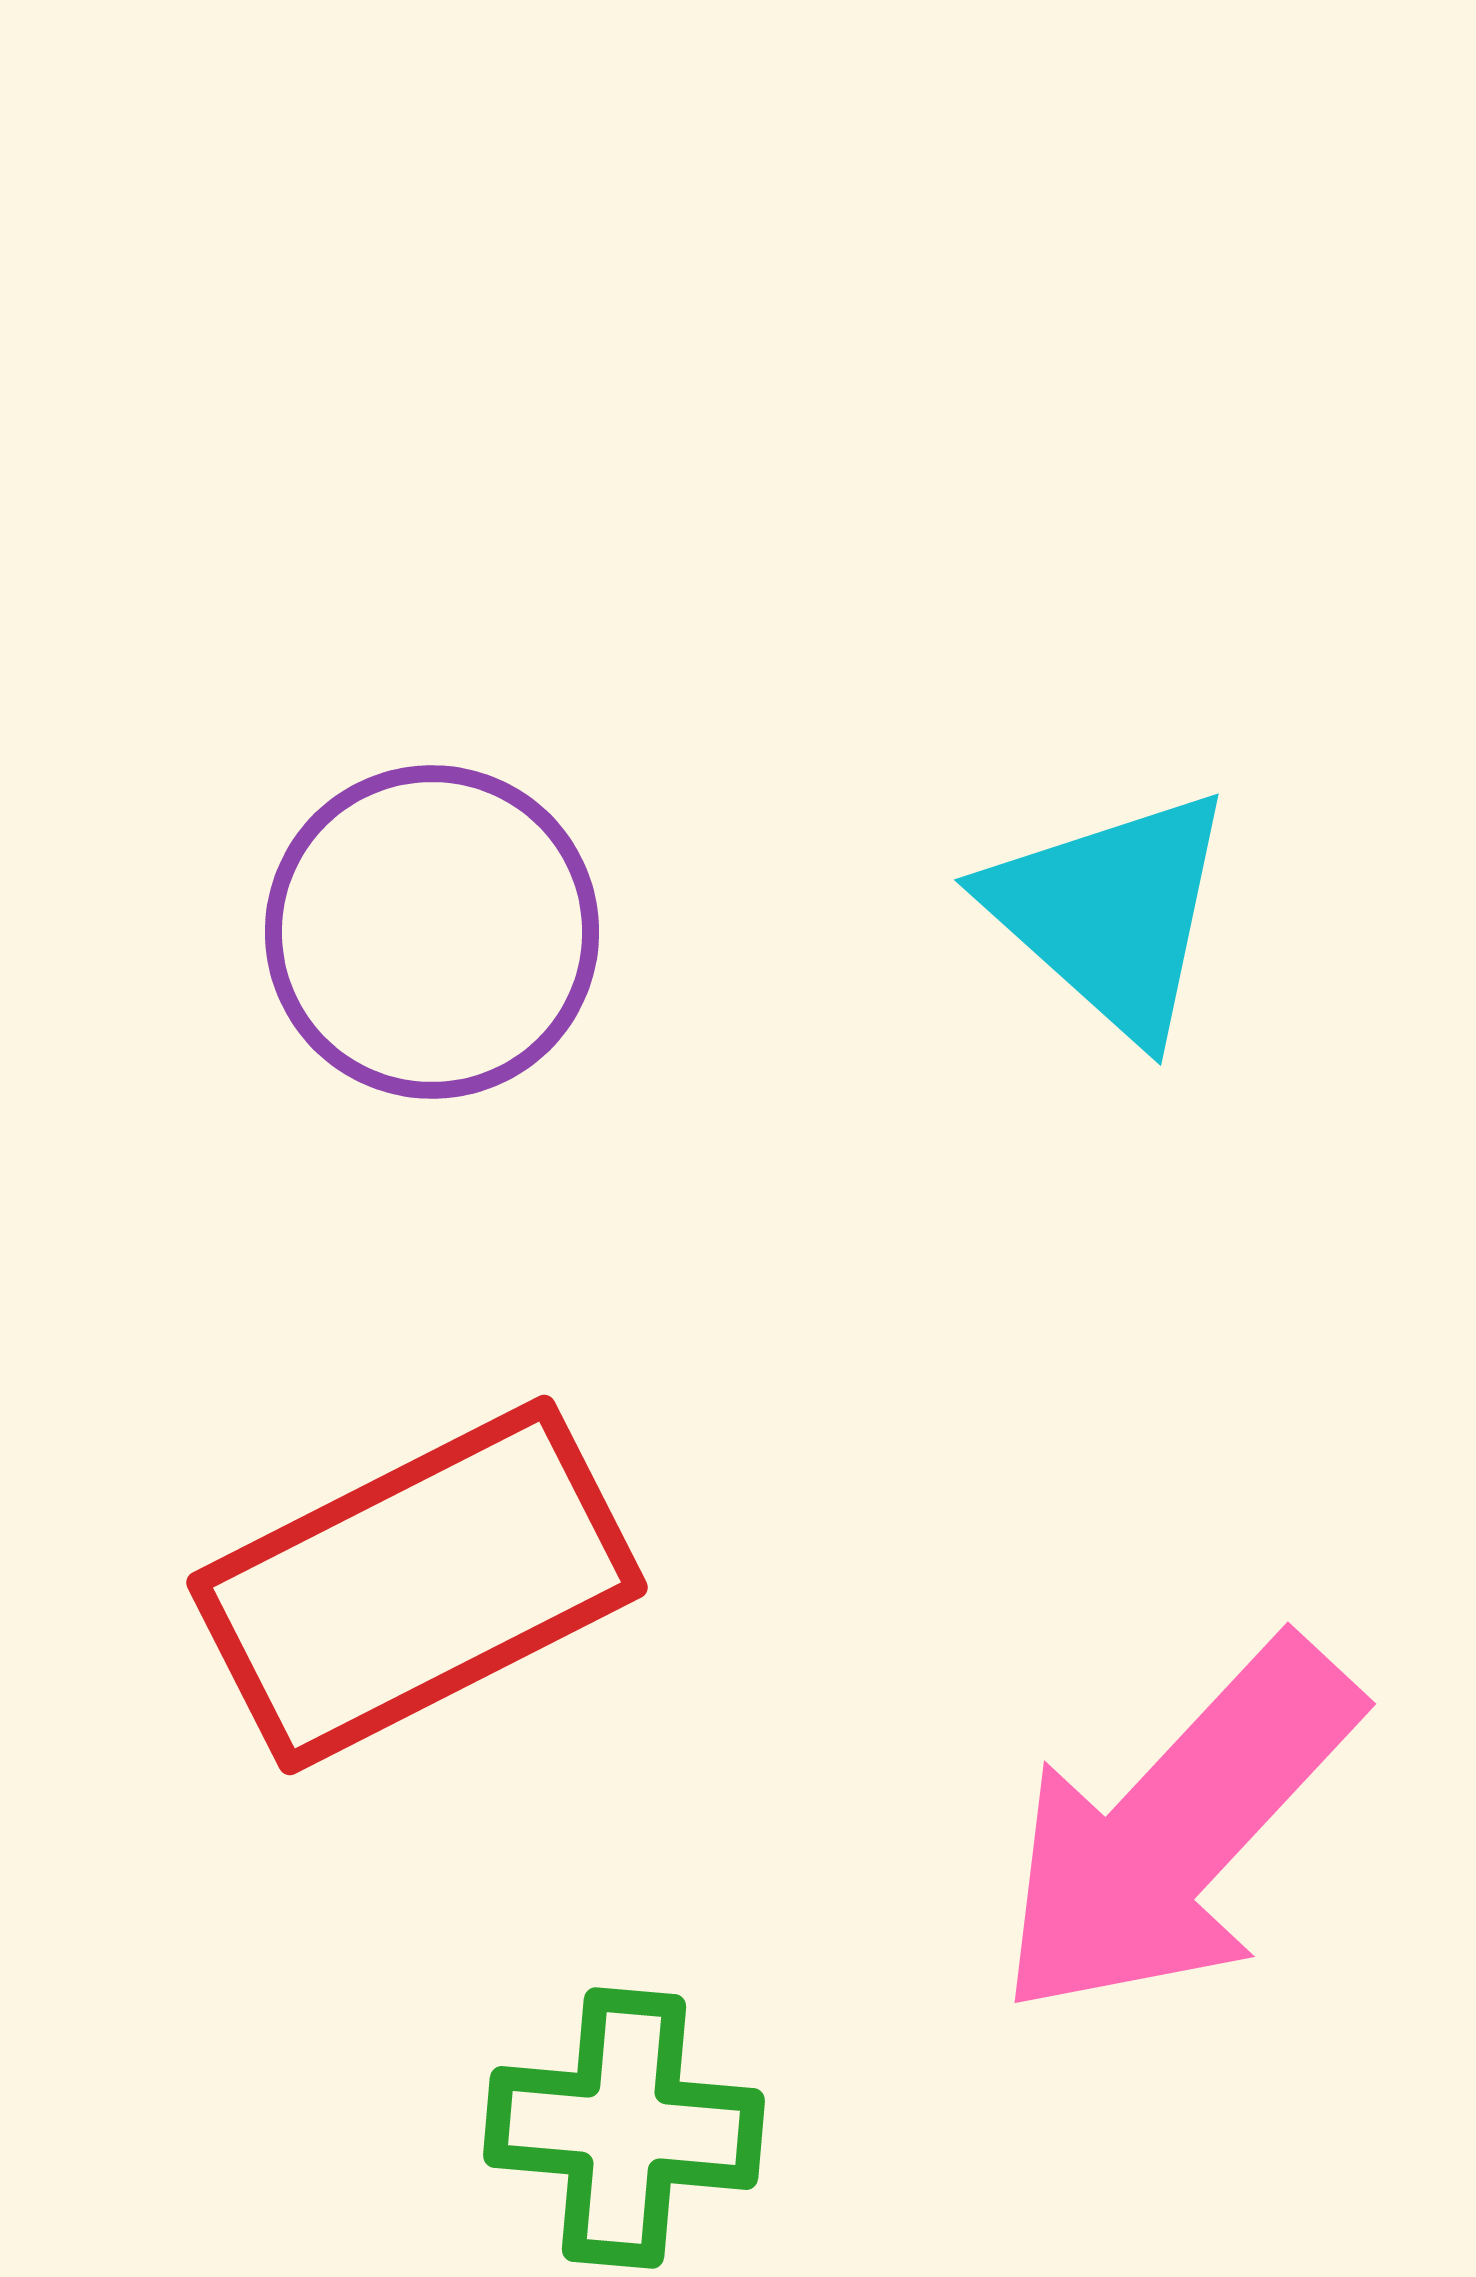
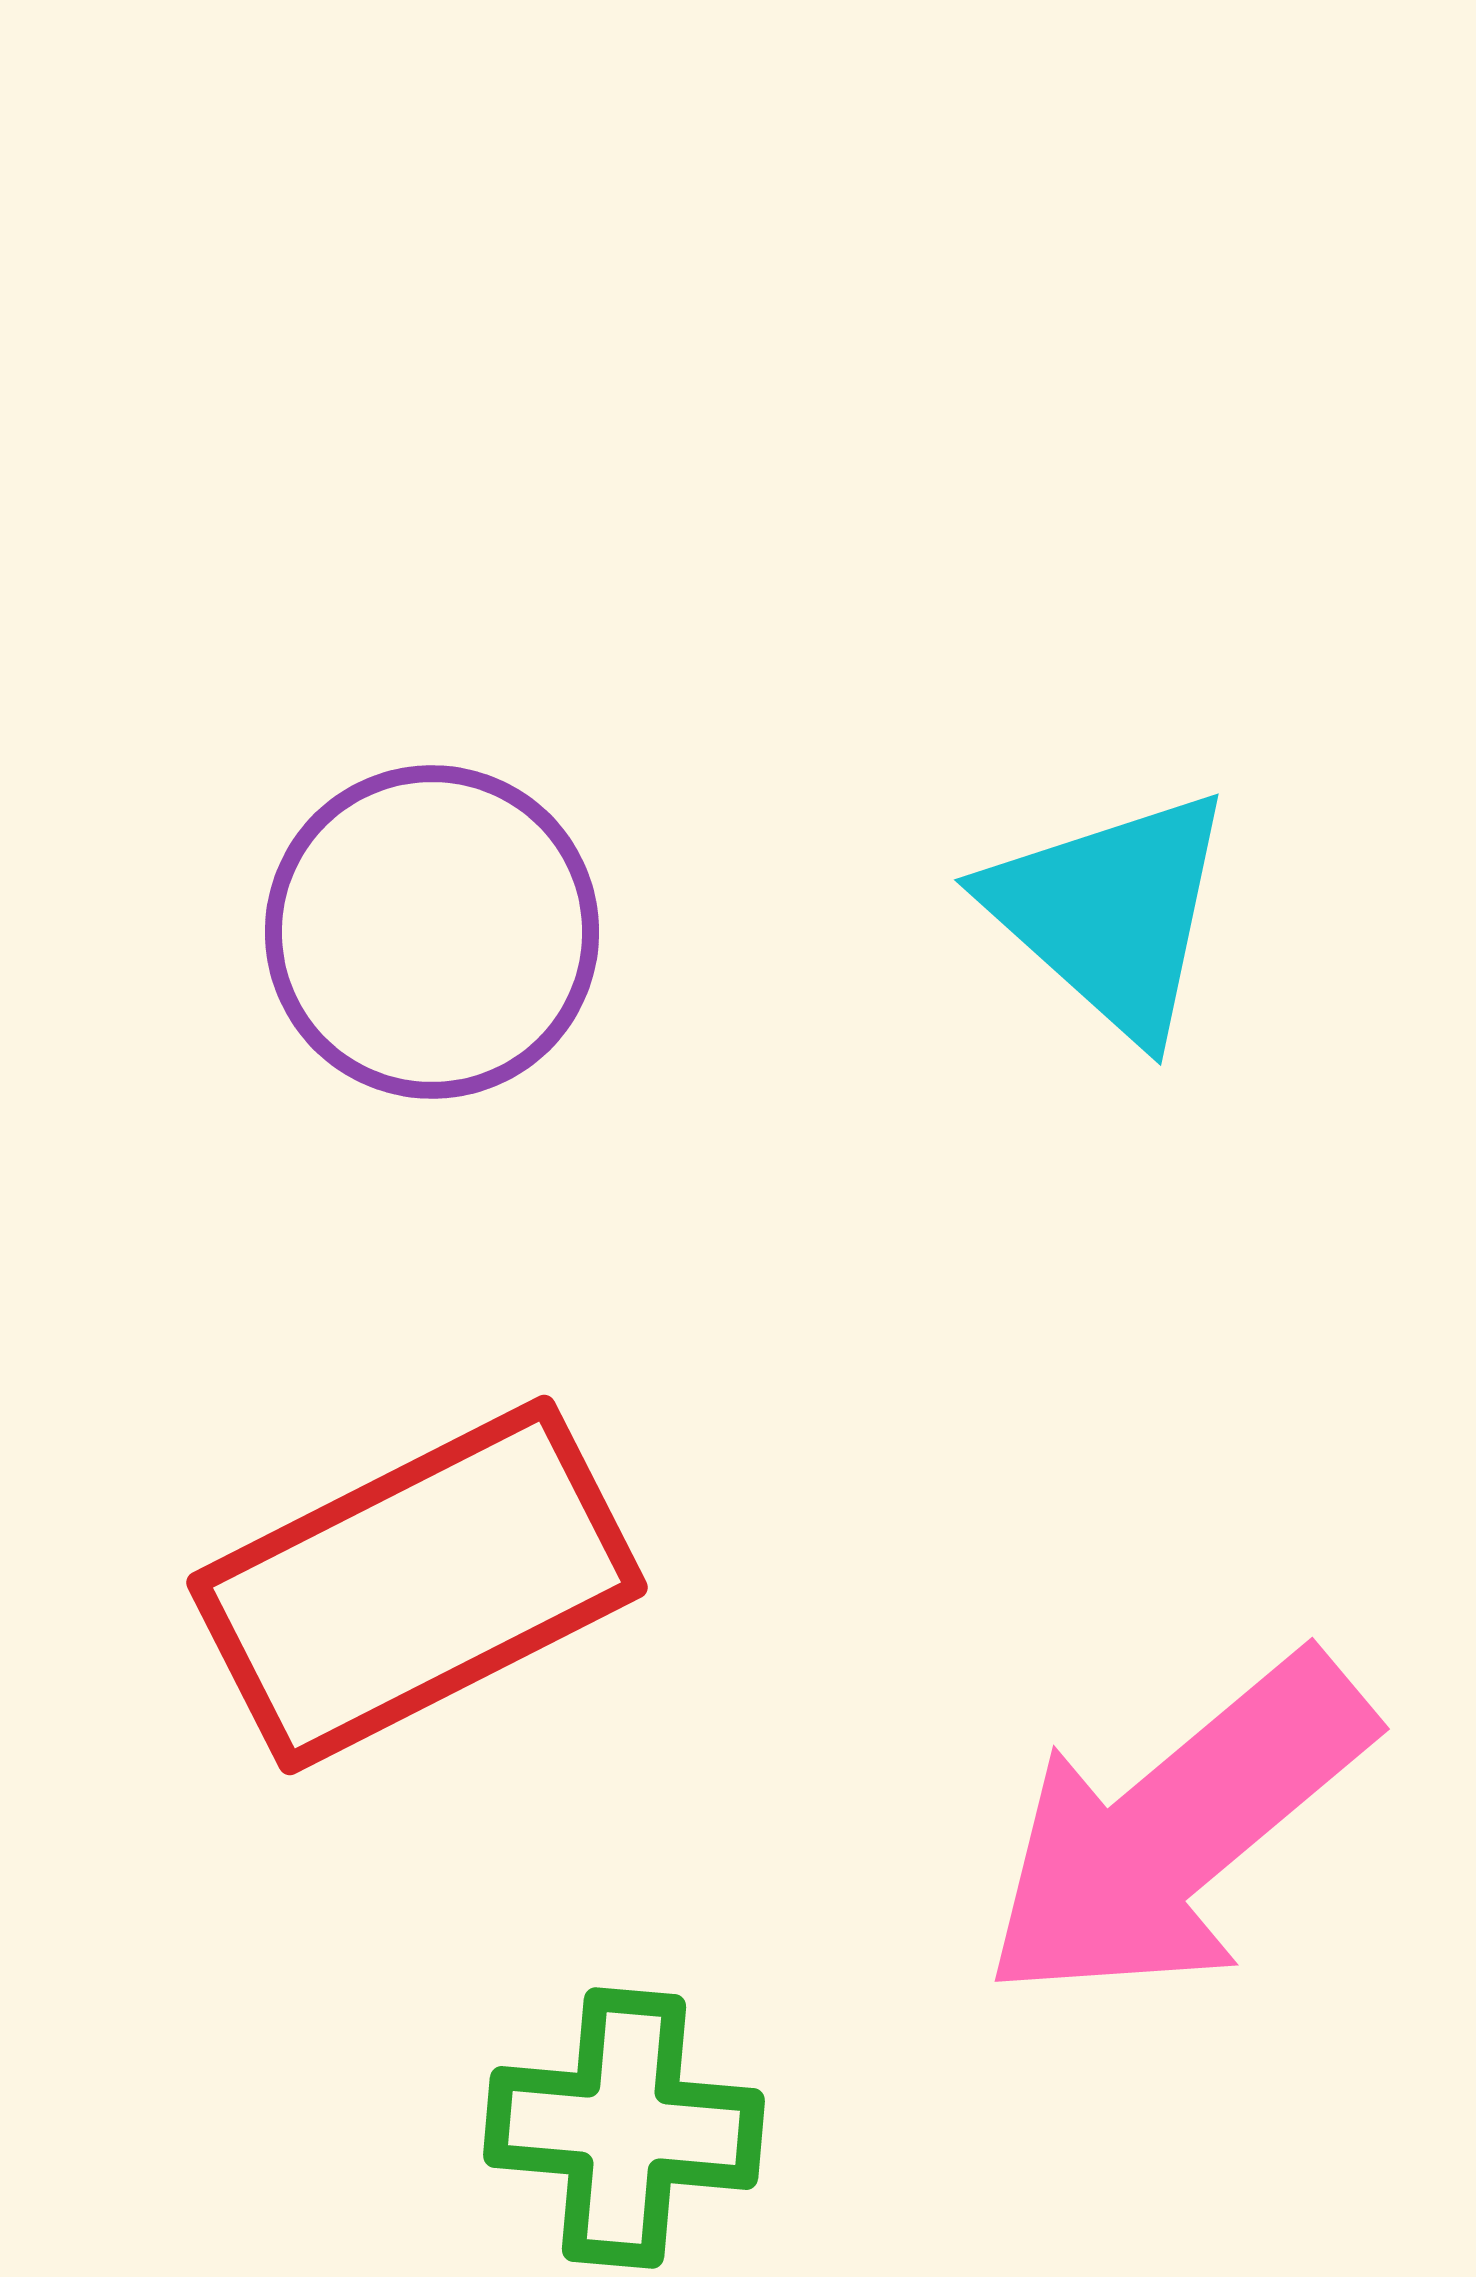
pink arrow: rotated 7 degrees clockwise
